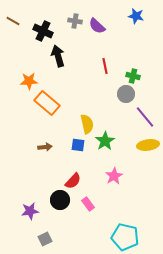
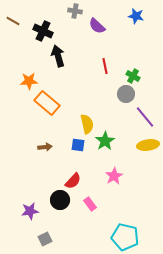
gray cross: moved 10 px up
green cross: rotated 16 degrees clockwise
pink rectangle: moved 2 px right
